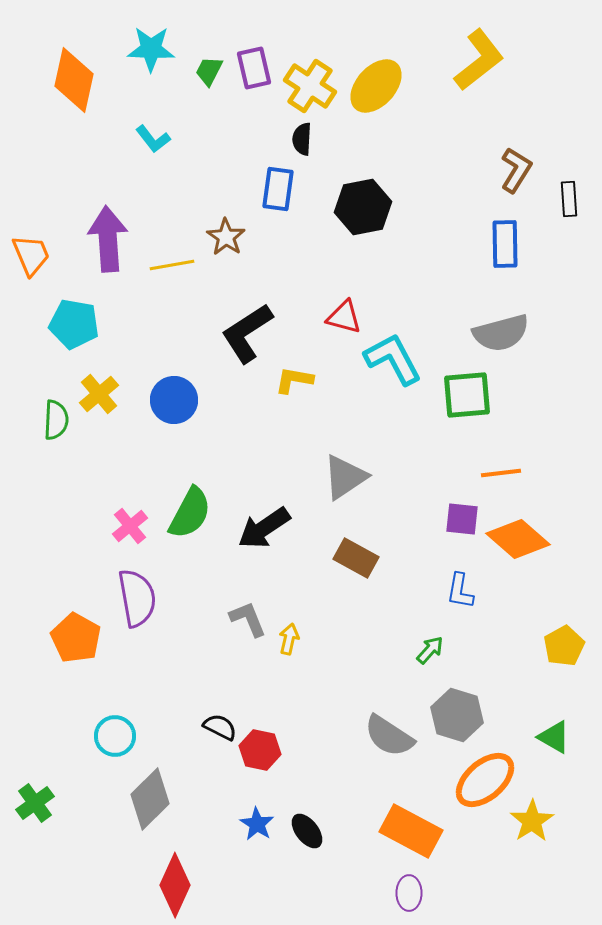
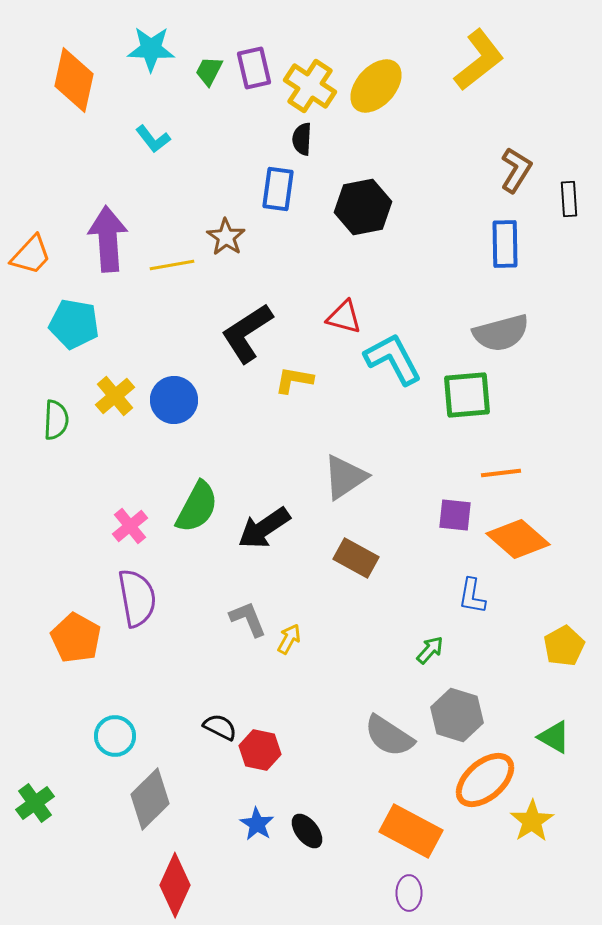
orange trapezoid at (31, 255): rotated 66 degrees clockwise
yellow cross at (99, 394): moved 16 px right, 2 px down
green semicircle at (190, 513): moved 7 px right, 6 px up
purple square at (462, 519): moved 7 px left, 4 px up
blue L-shape at (460, 591): moved 12 px right, 5 px down
yellow arrow at (289, 639): rotated 16 degrees clockwise
